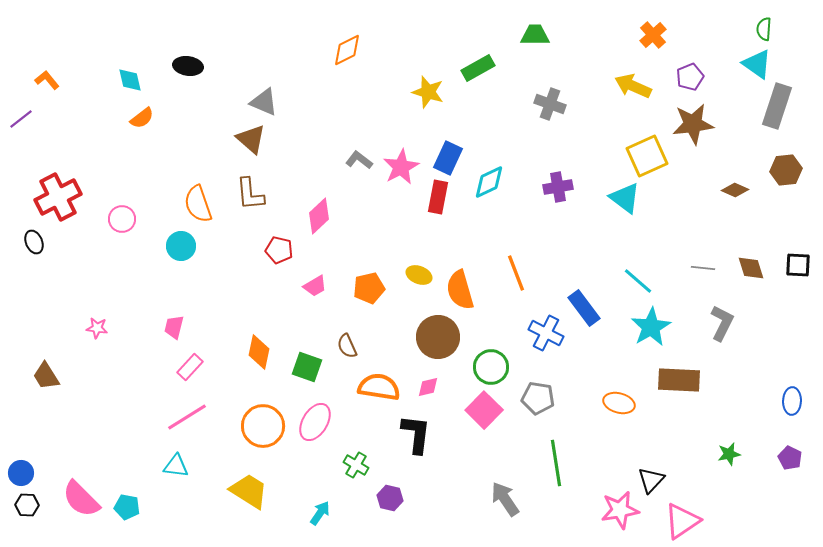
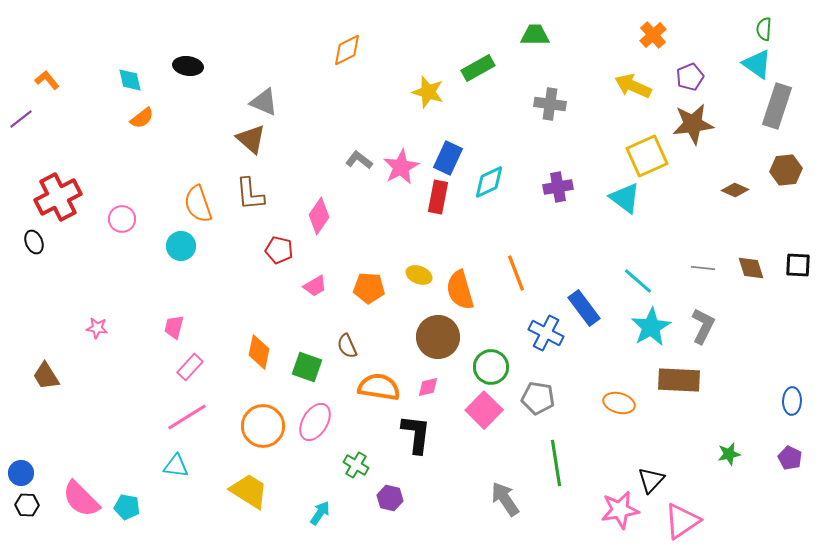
gray cross at (550, 104): rotated 12 degrees counterclockwise
pink diamond at (319, 216): rotated 12 degrees counterclockwise
orange pentagon at (369, 288): rotated 16 degrees clockwise
gray L-shape at (722, 323): moved 19 px left, 3 px down
